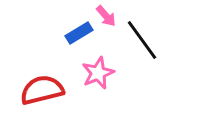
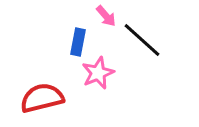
blue rectangle: moved 1 px left, 9 px down; rotated 48 degrees counterclockwise
black line: rotated 12 degrees counterclockwise
red semicircle: moved 8 px down
